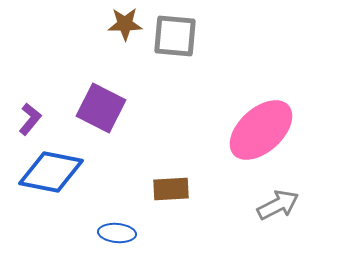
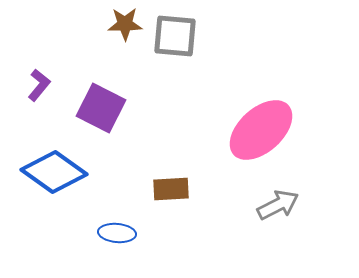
purple L-shape: moved 9 px right, 34 px up
blue diamond: moved 3 px right; rotated 24 degrees clockwise
